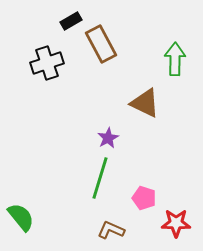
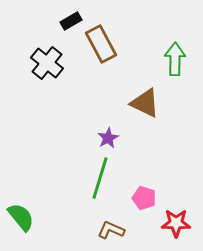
black cross: rotated 32 degrees counterclockwise
